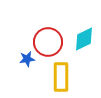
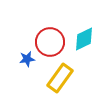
red circle: moved 2 px right
yellow rectangle: moved 1 px left, 1 px down; rotated 36 degrees clockwise
